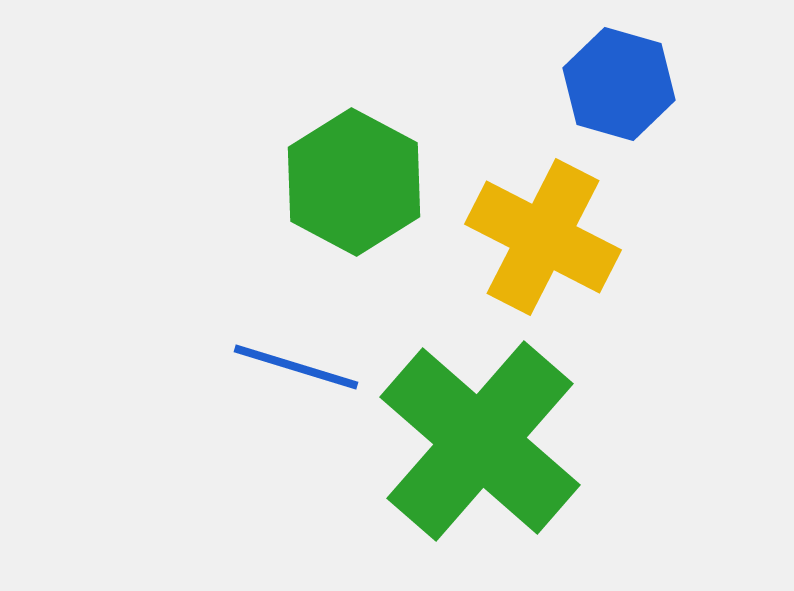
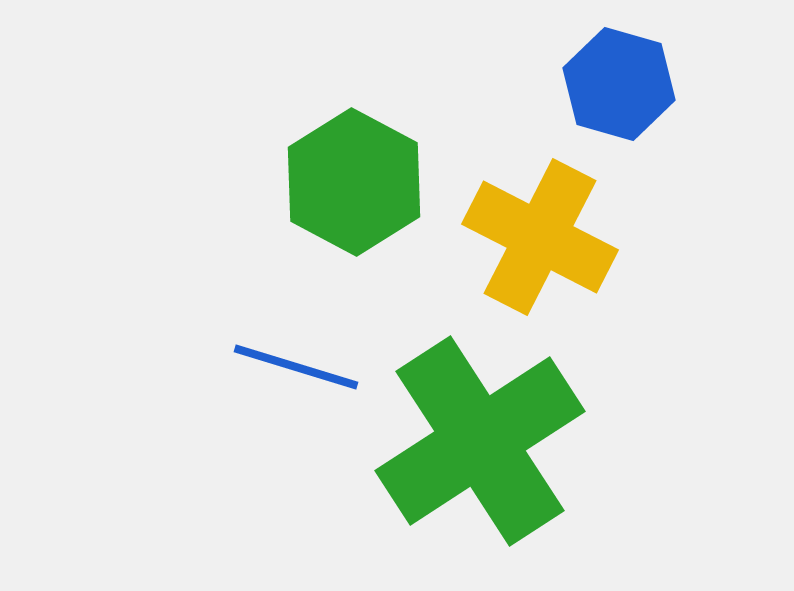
yellow cross: moved 3 px left
green cross: rotated 16 degrees clockwise
